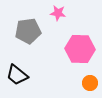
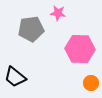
gray pentagon: moved 3 px right, 2 px up
black trapezoid: moved 2 px left, 2 px down
orange circle: moved 1 px right
